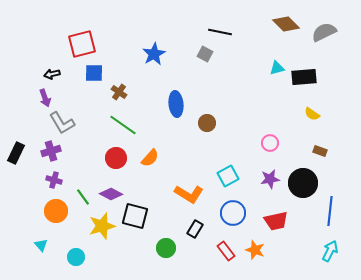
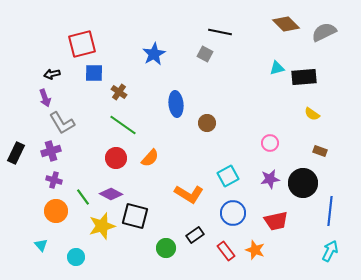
black rectangle at (195, 229): moved 6 px down; rotated 24 degrees clockwise
